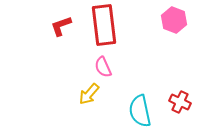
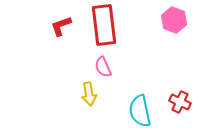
yellow arrow: rotated 50 degrees counterclockwise
